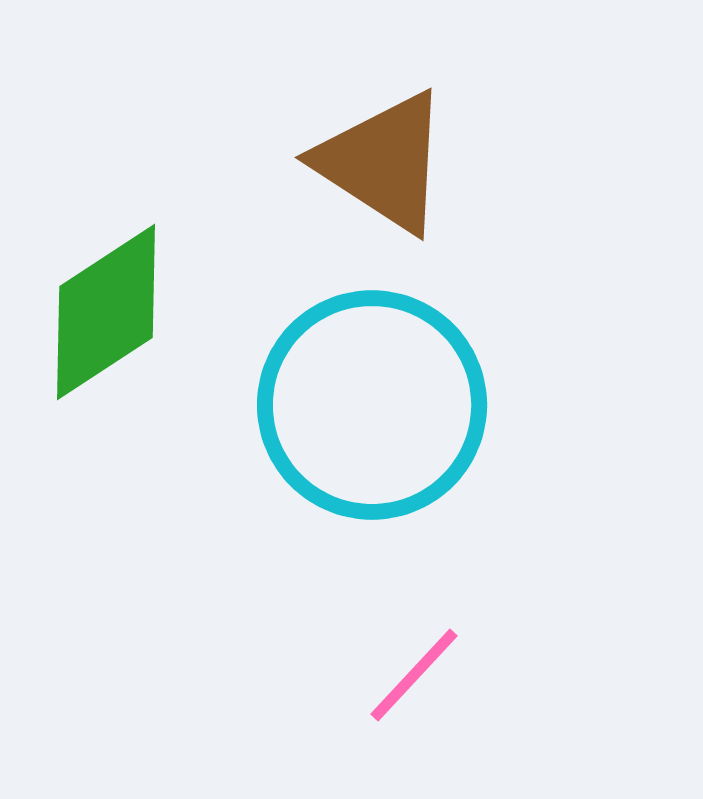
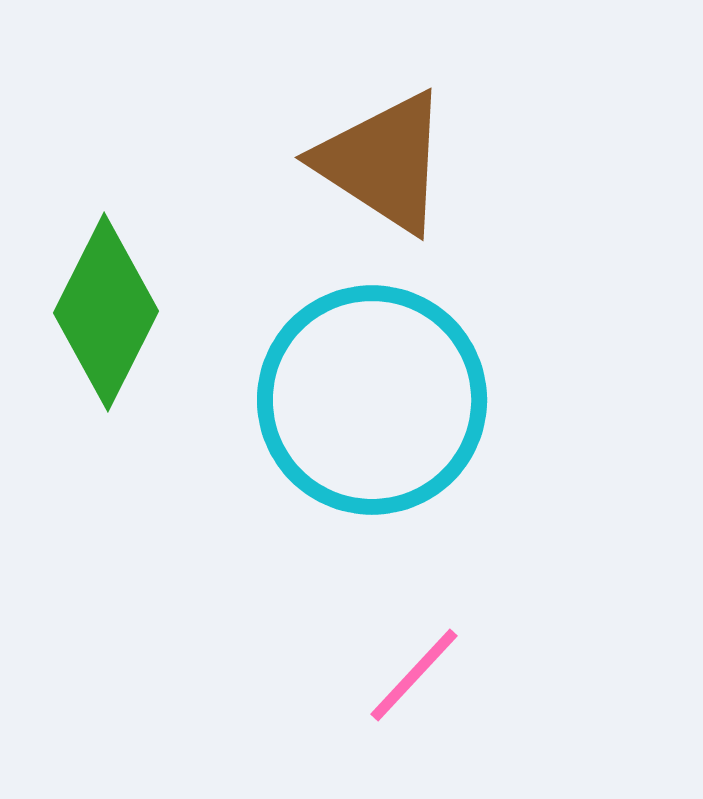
green diamond: rotated 30 degrees counterclockwise
cyan circle: moved 5 px up
